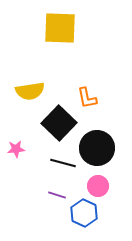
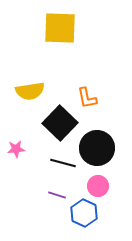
black square: moved 1 px right
